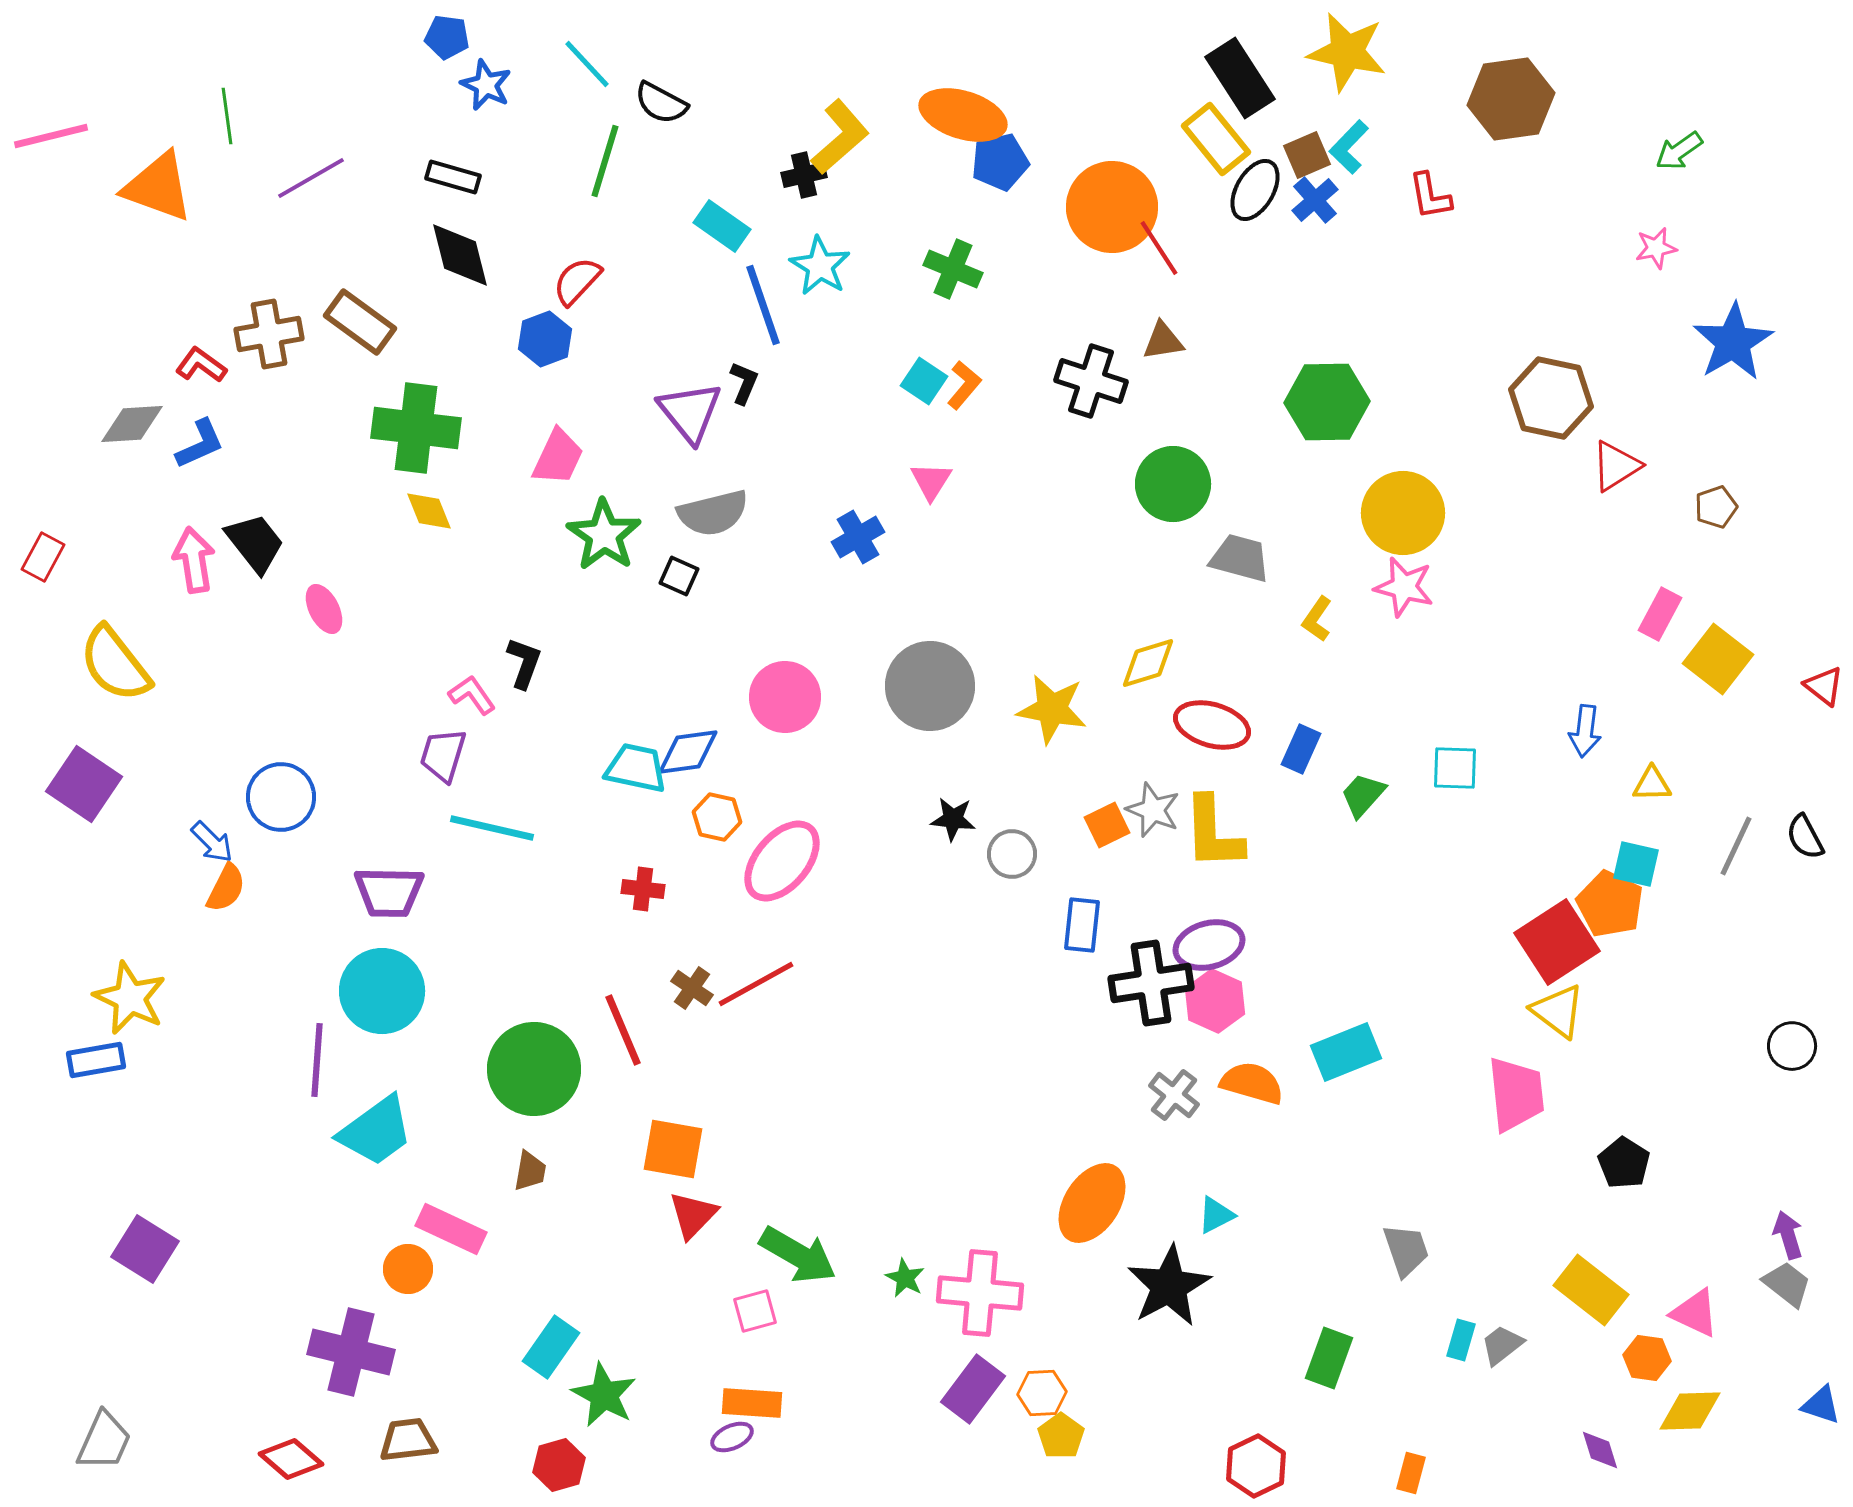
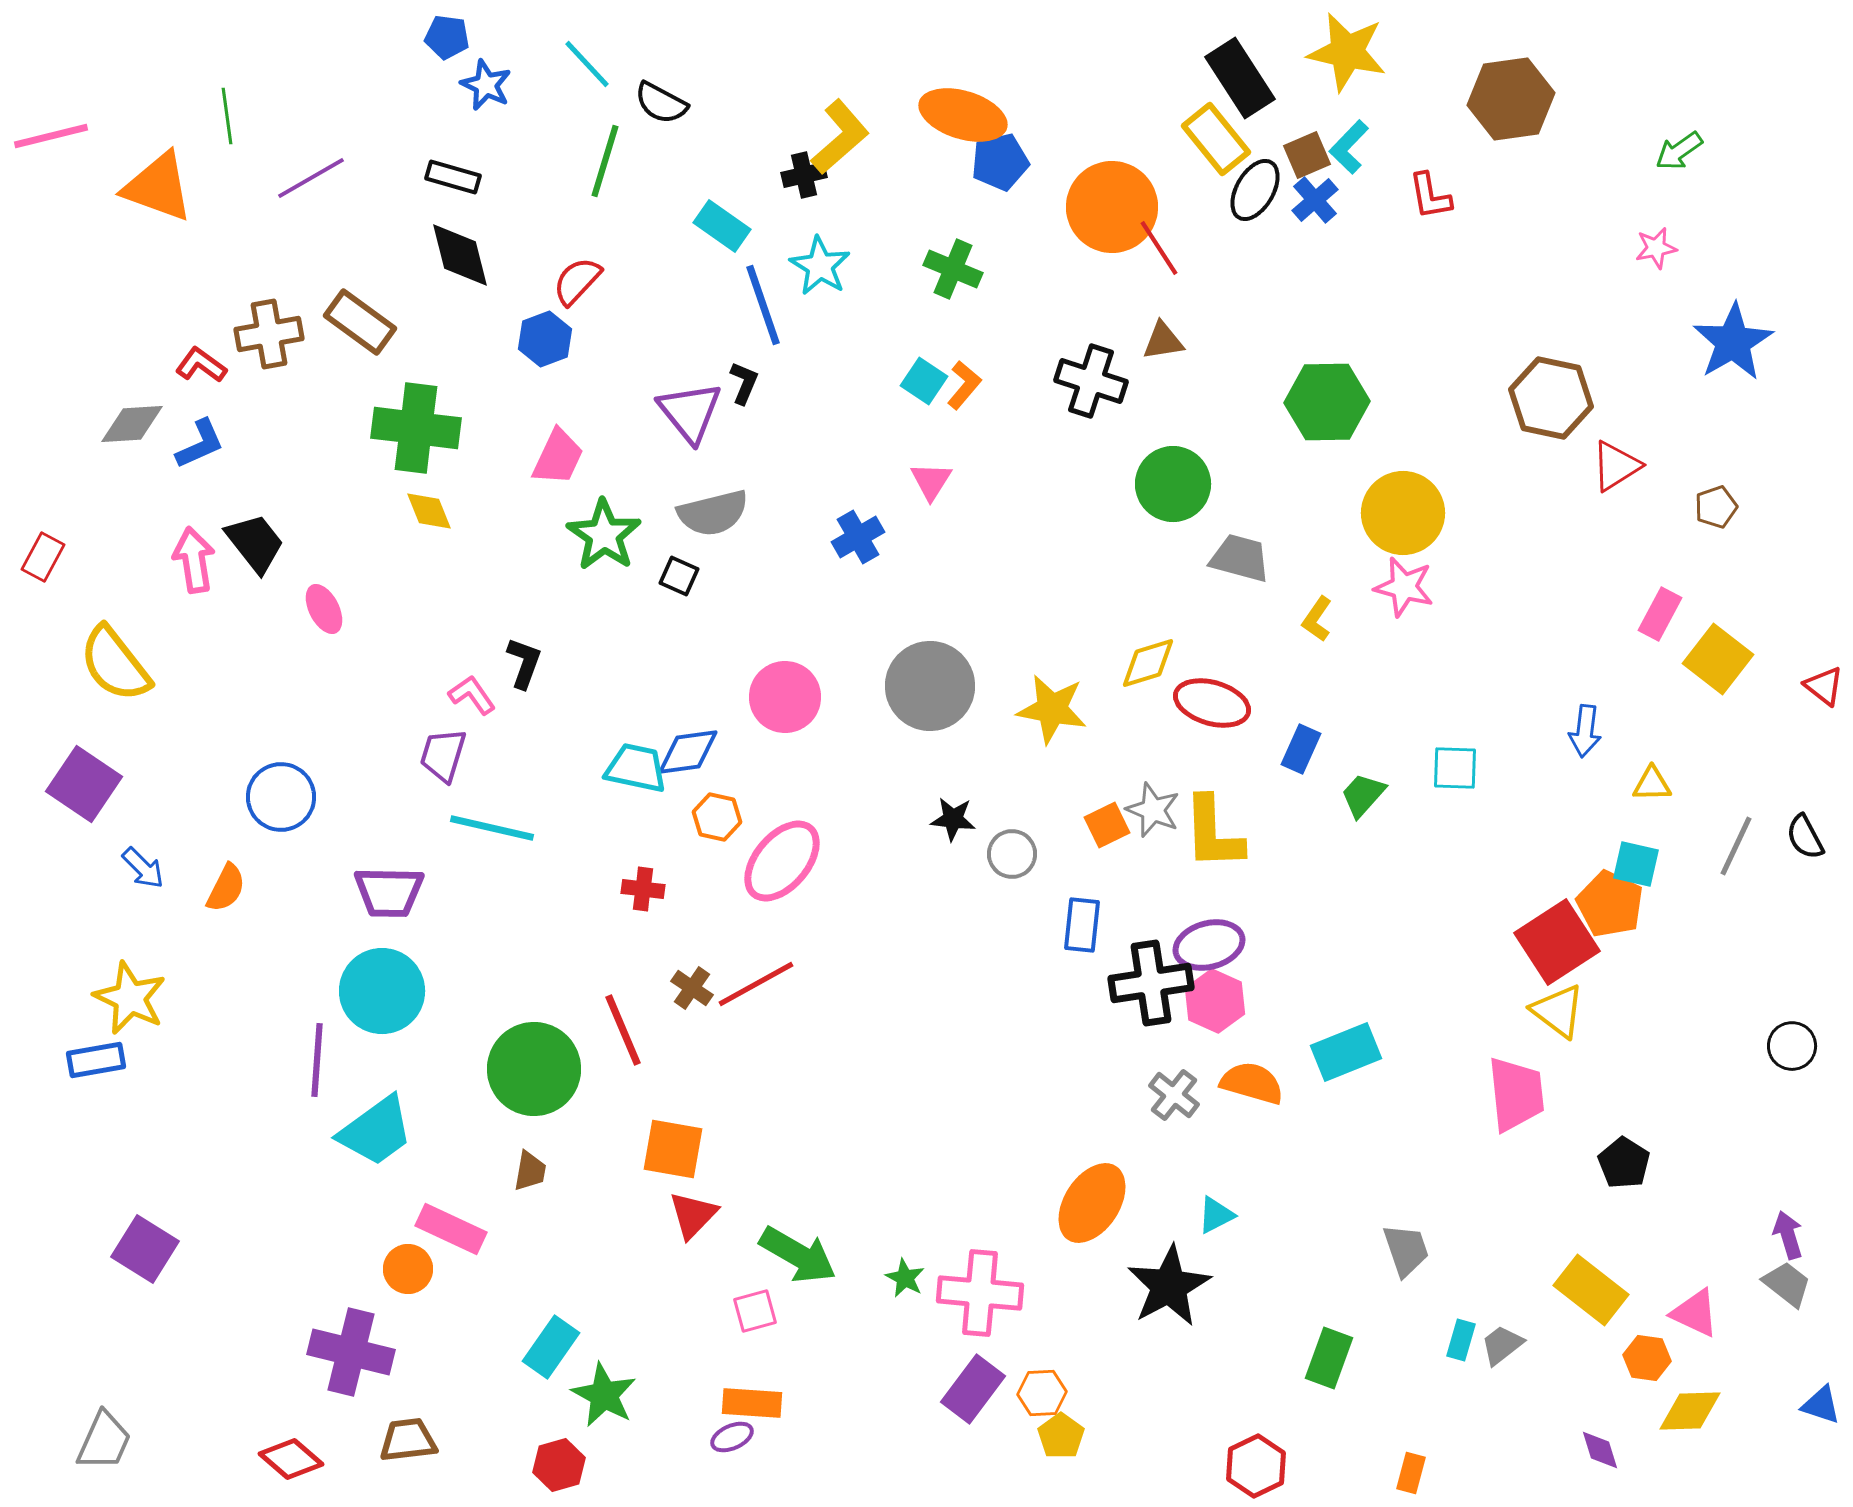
red ellipse at (1212, 725): moved 22 px up
blue arrow at (212, 842): moved 69 px left, 26 px down
